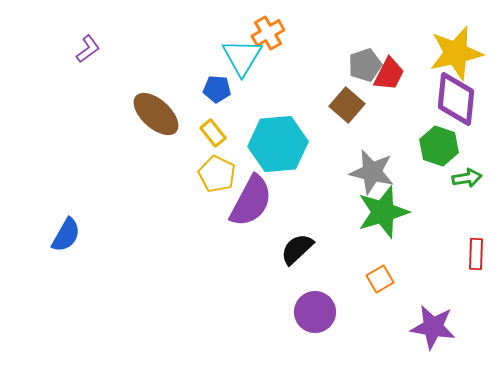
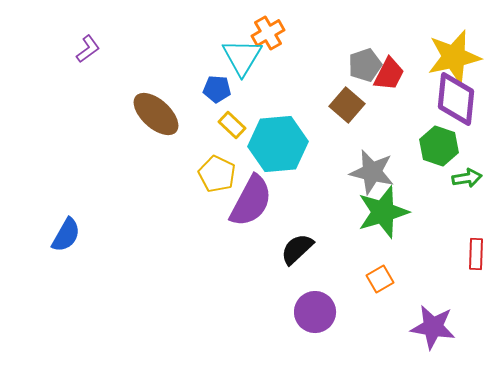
yellow star: moved 2 px left, 4 px down
yellow rectangle: moved 19 px right, 8 px up; rotated 8 degrees counterclockwise
